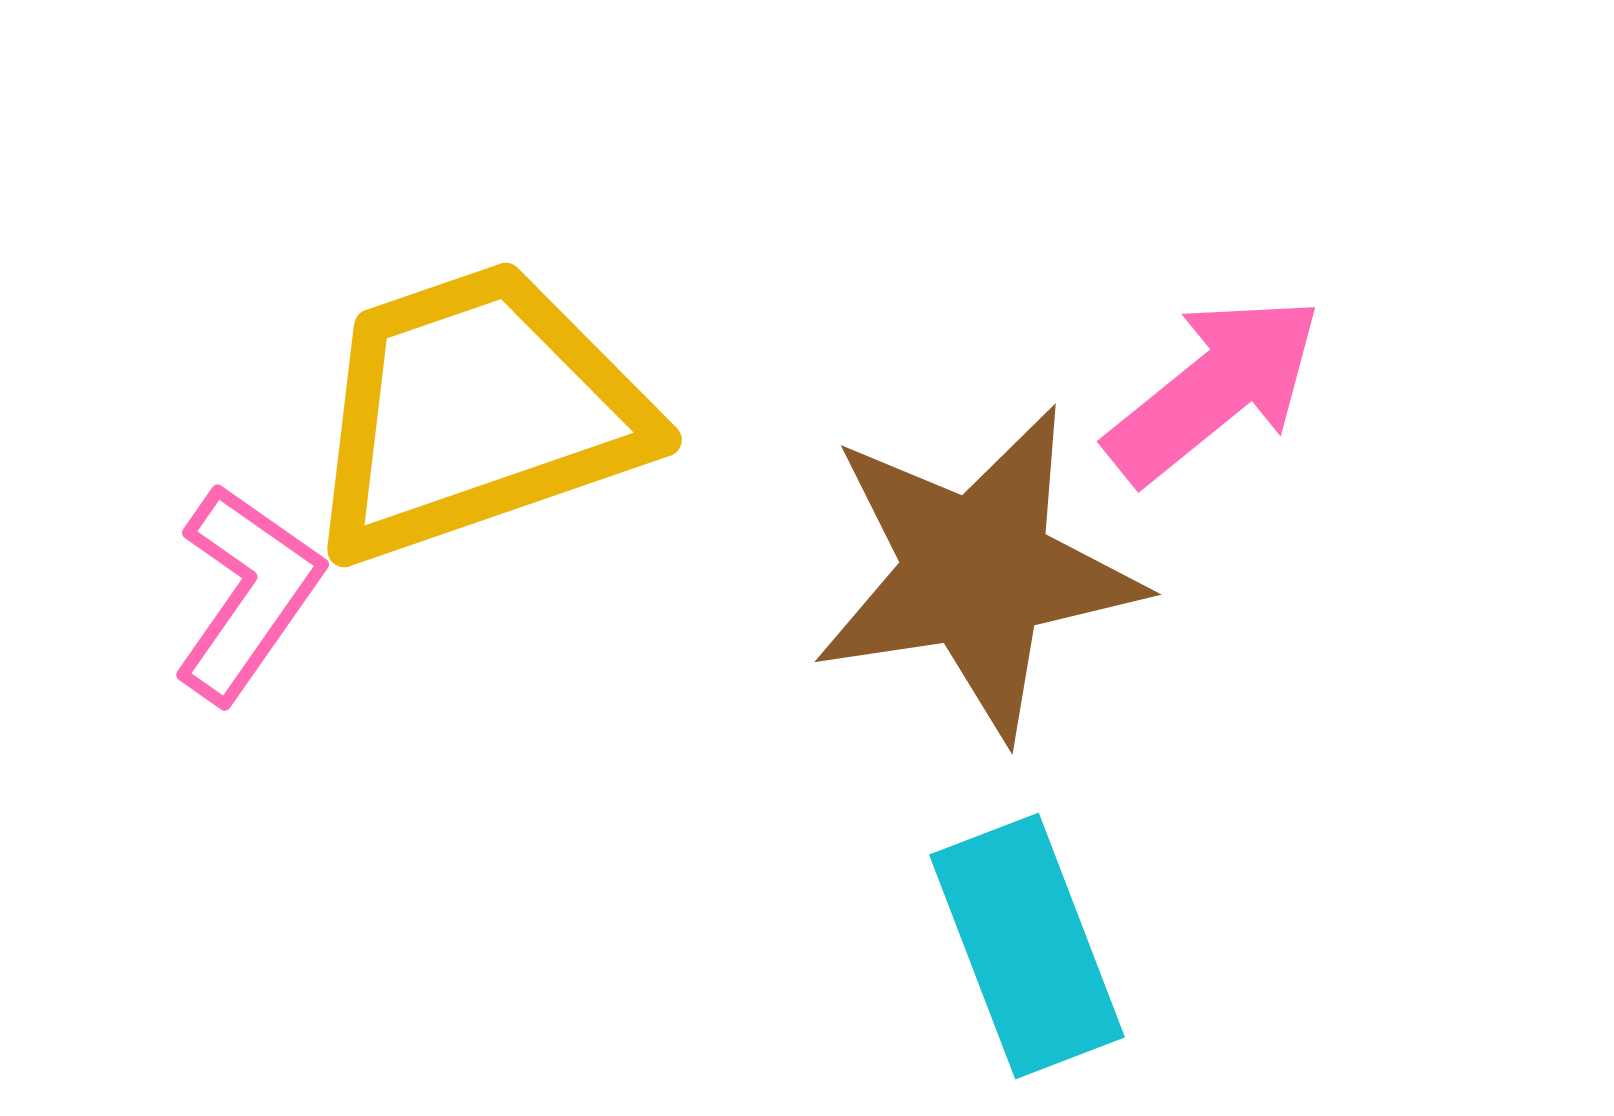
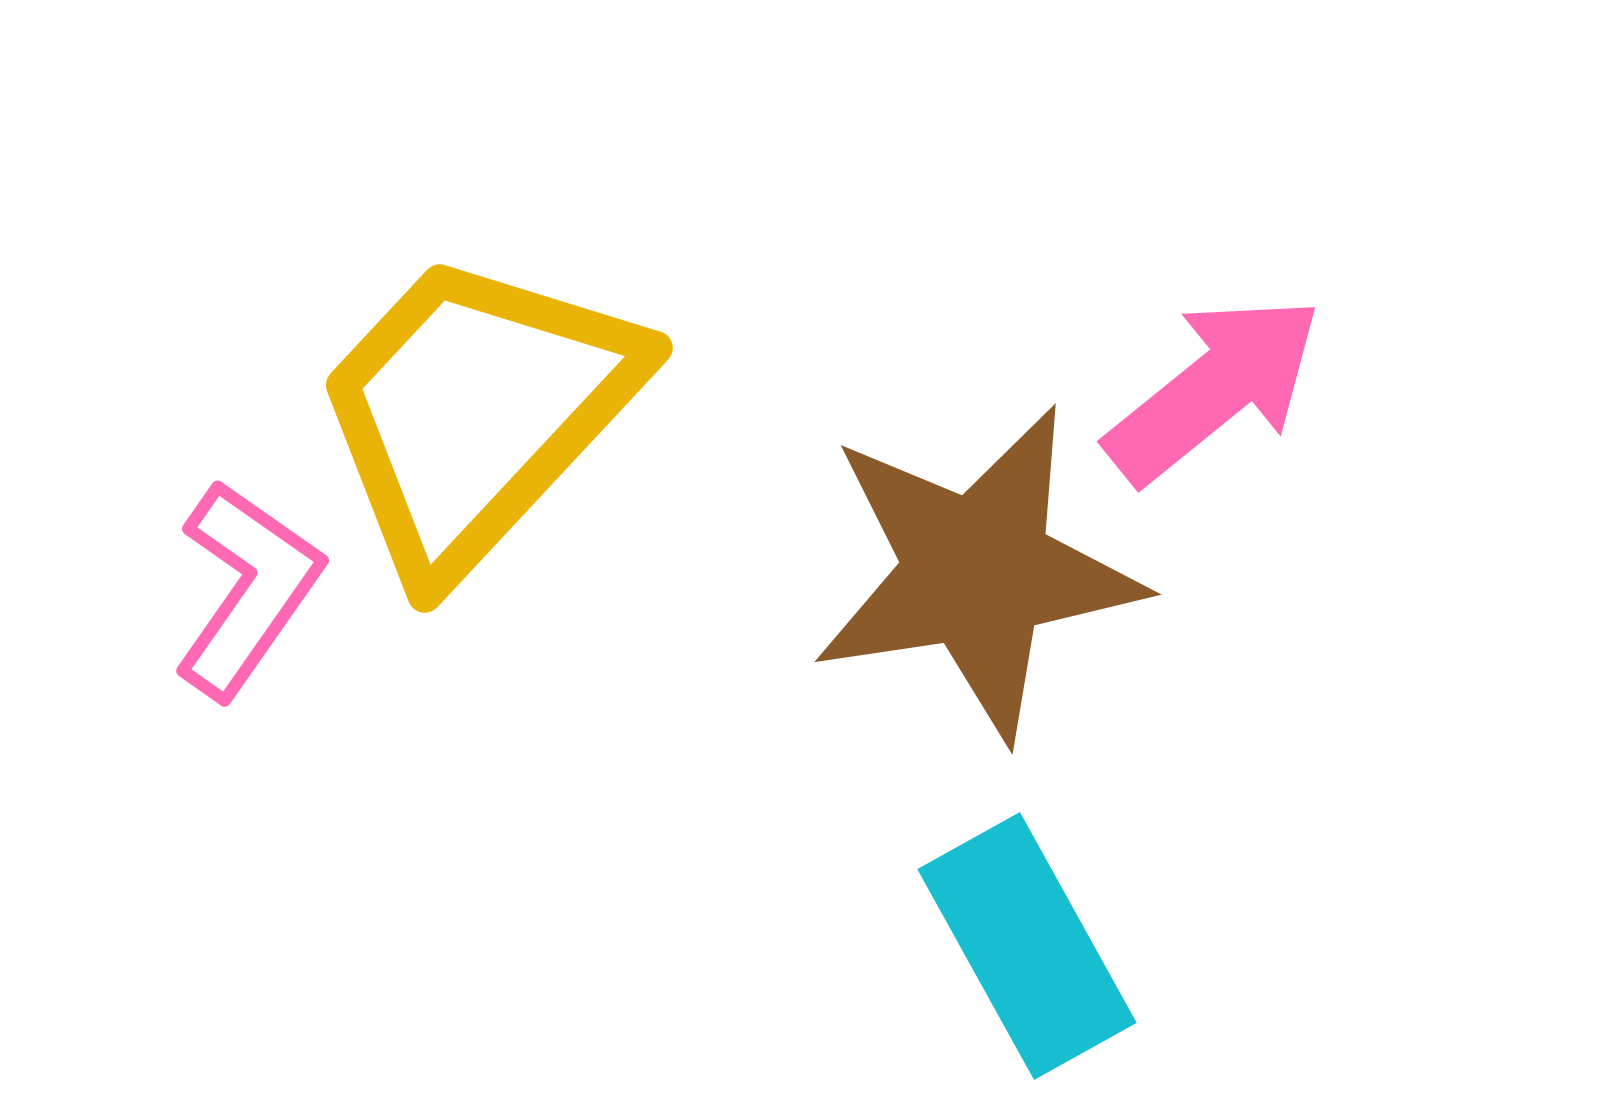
yellow trapezoid: rotated 28 degrees counterclockwise
pink L-shape: moved 4 px up
cyan rectangle: rotated 8 degrees counterclockwise
